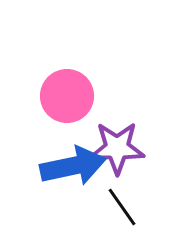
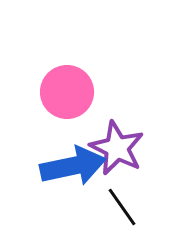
pink circle: moved 4 px up
purple star: rotated 26 degrees clockwise
